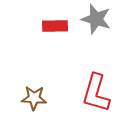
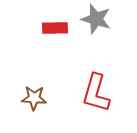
red rectangle: moved 2 px down
